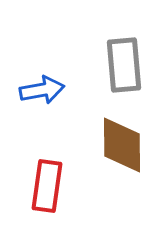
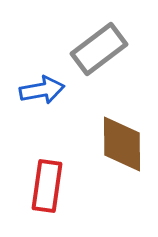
gray rectangle: moved 25 px left, 16 px up; rotated 58 degrees clockwise
brown diamond: moved 1 px up
